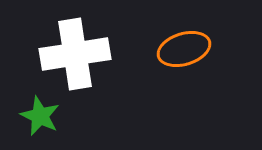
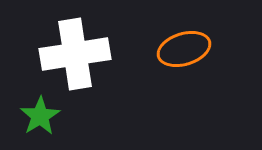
green star: rotated 15 degrees clockwise
